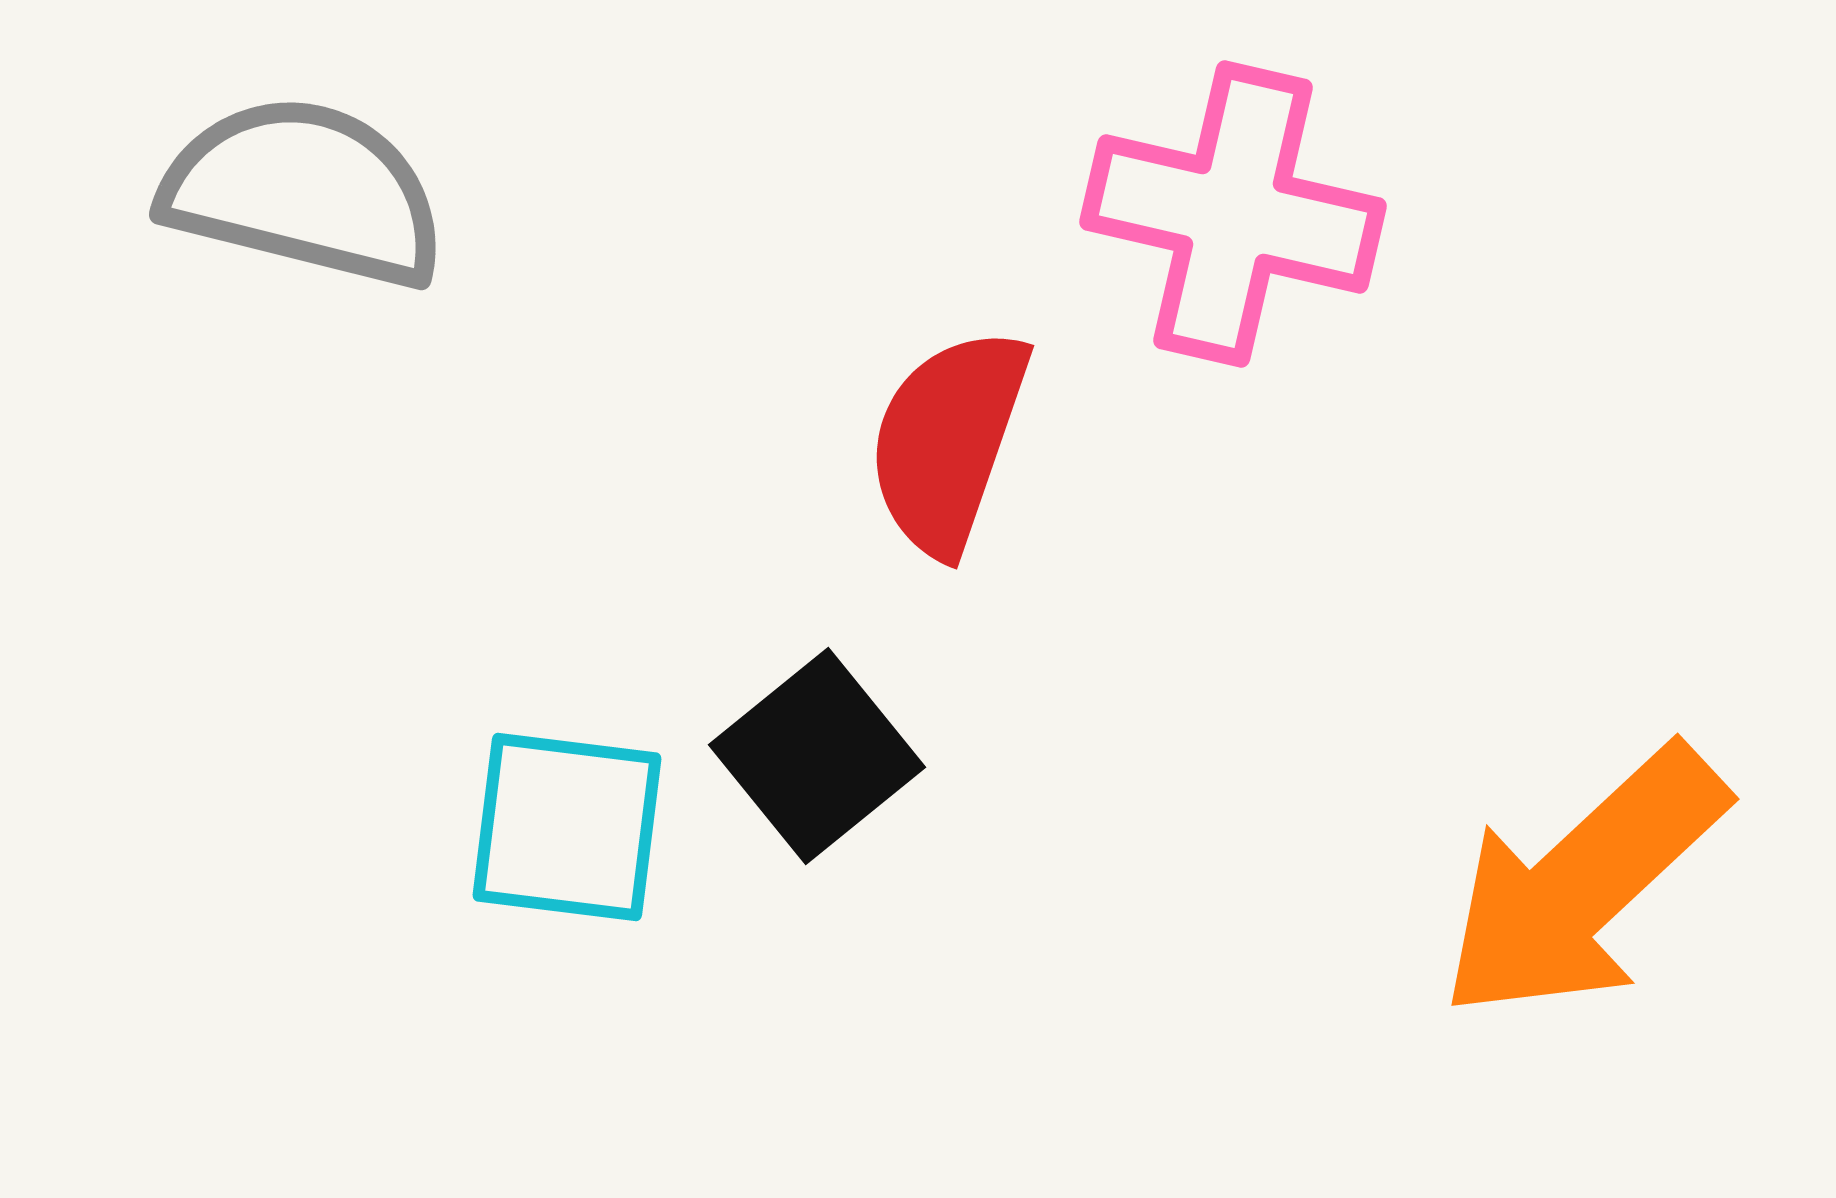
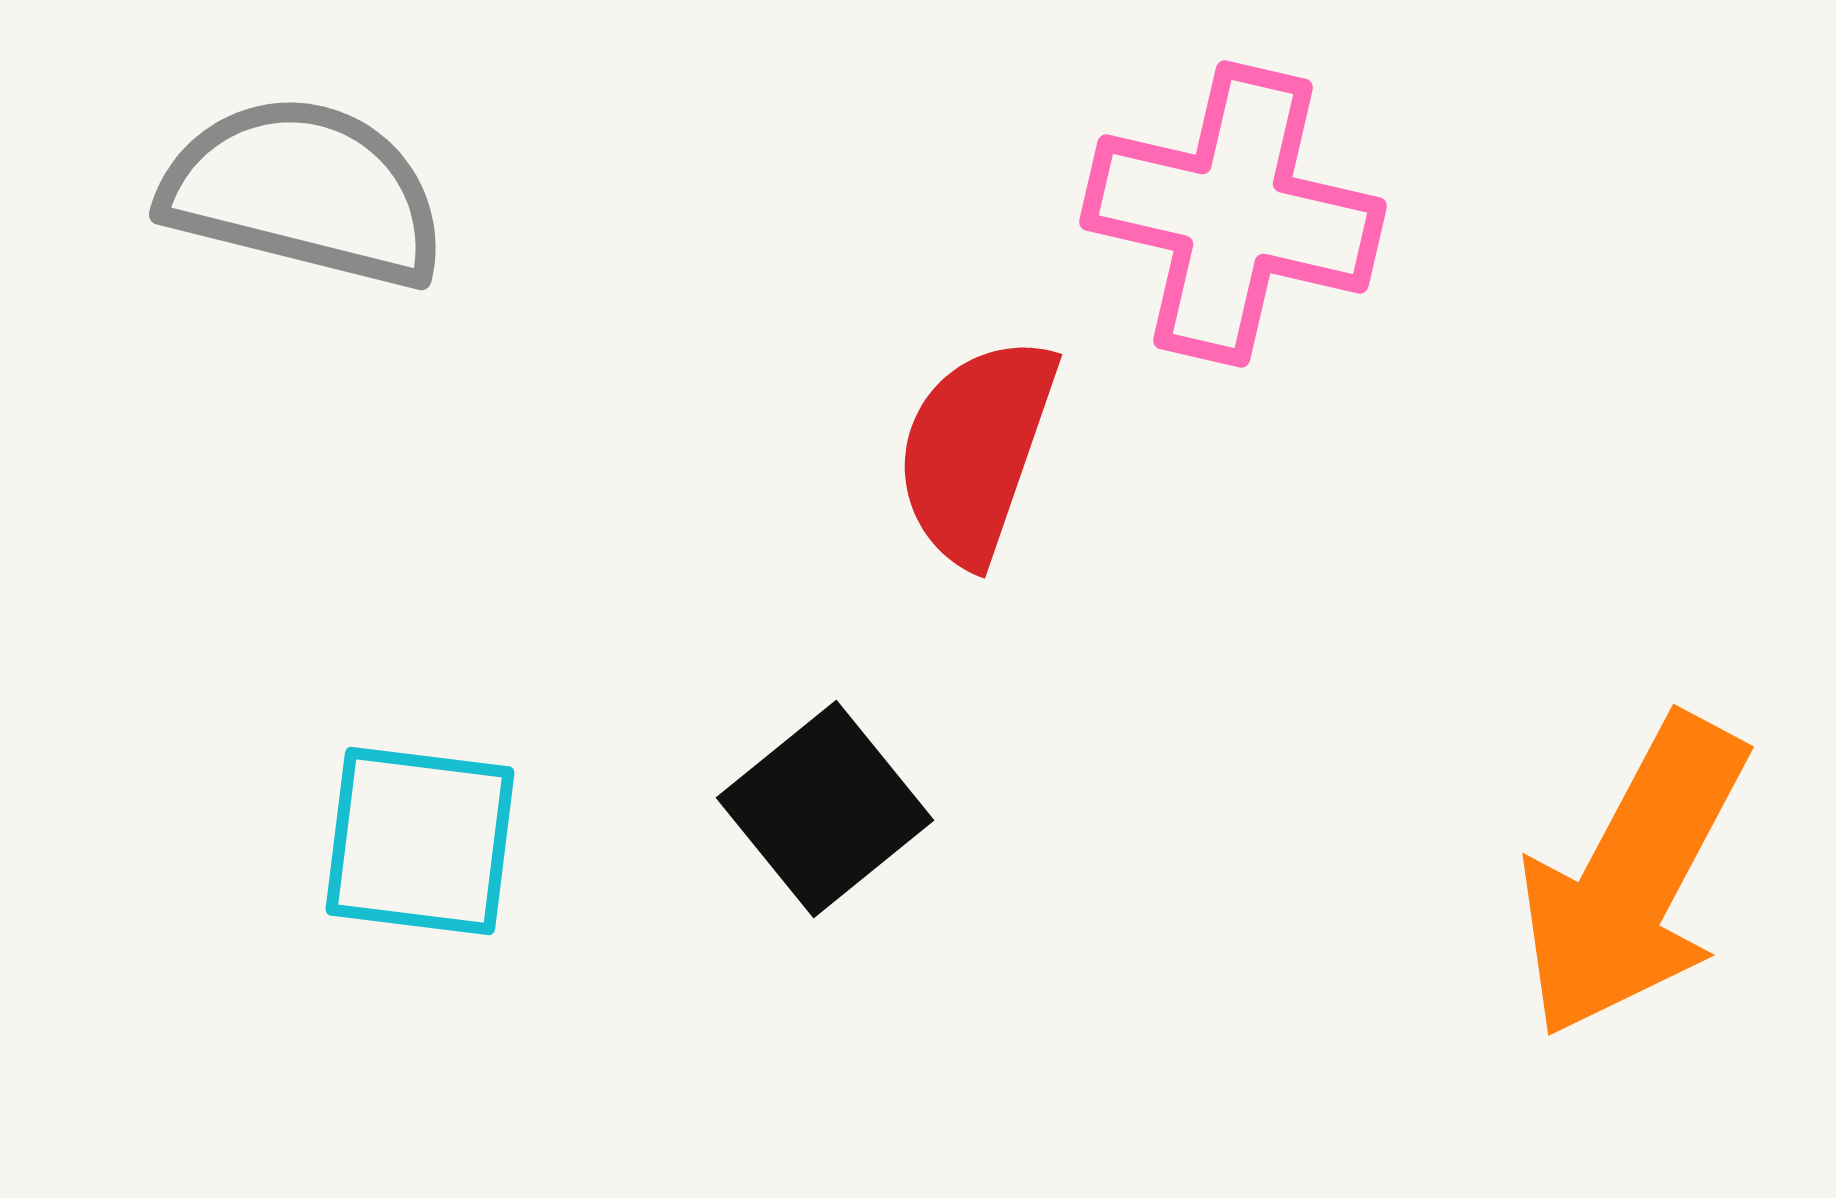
red semicircle: moved 28 px right, 9 px down
black square: moved 8 px right, 53 px down
cyan square: moved 147 px left, 14 px down
orange arrow: moved 50 px right, 6 px up; rotated 19 degrees counterclockwise
